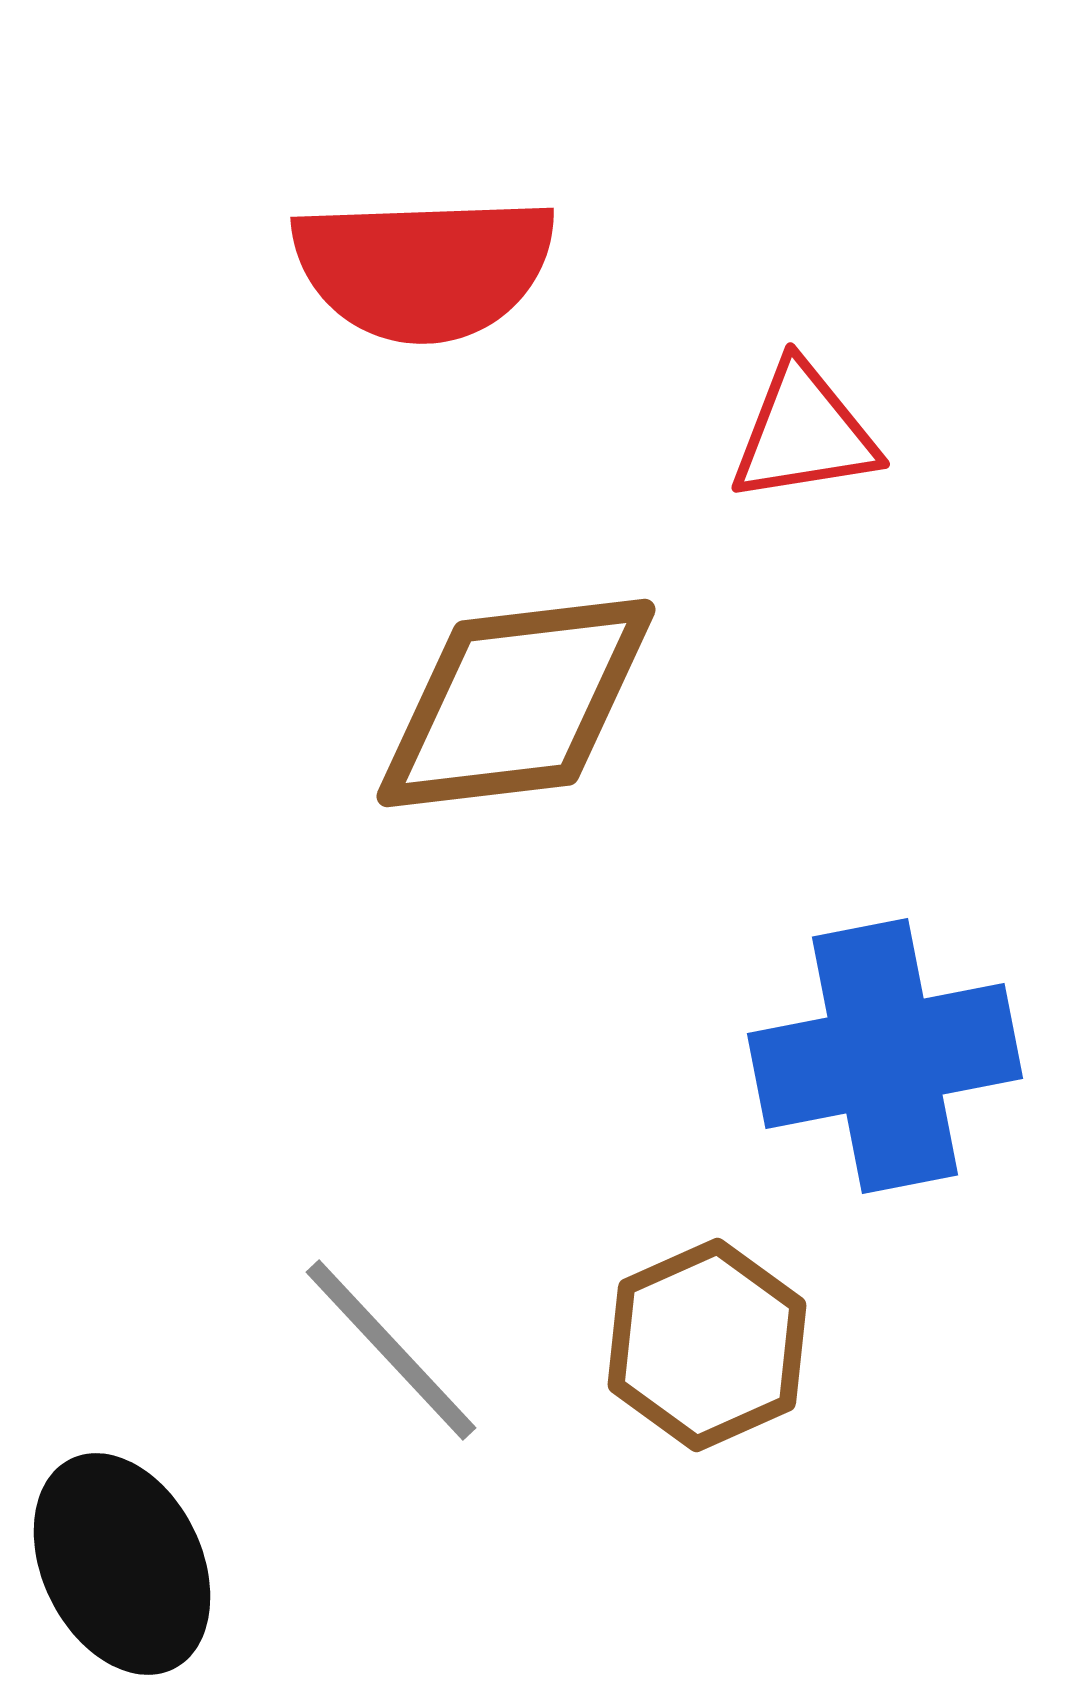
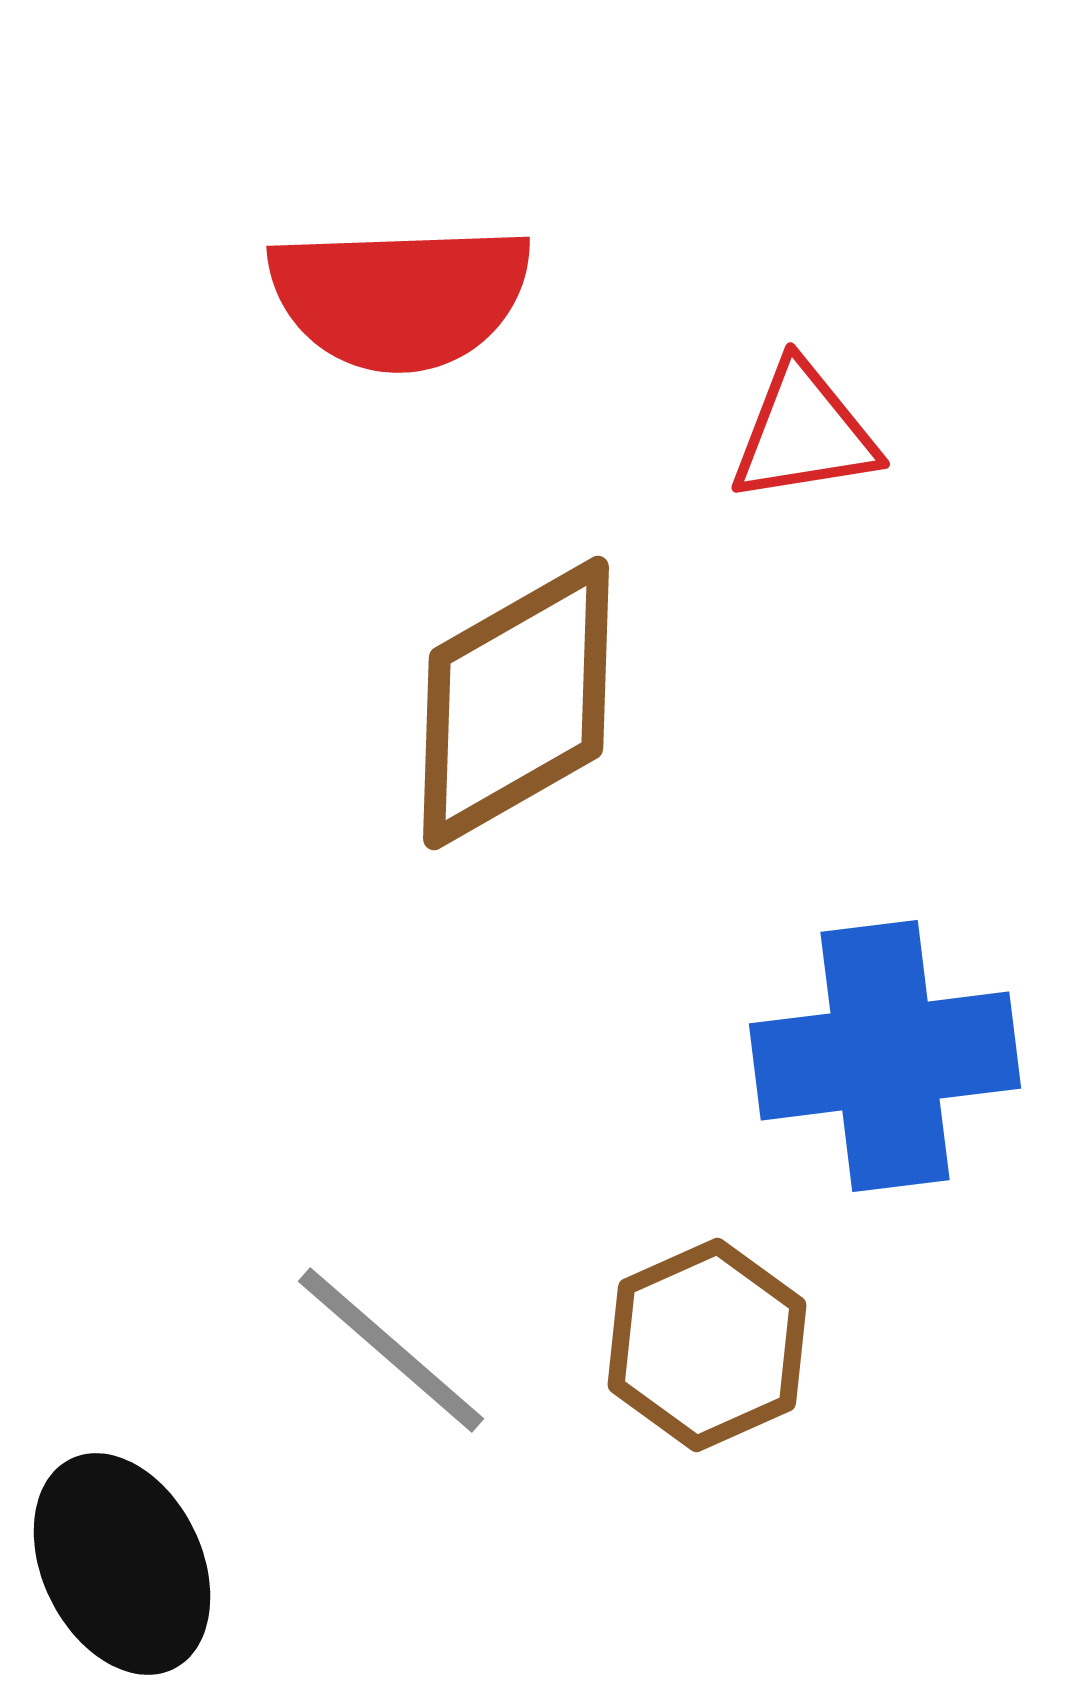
red semicircle: moved 24 px left, 29 px down
brown diamond: rotated 23 degrees counterclockwise
blue cross: rotated 4 degrees clockwise
gray line: rotated 6 degrees counterclockwise
